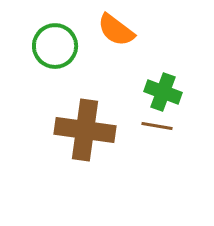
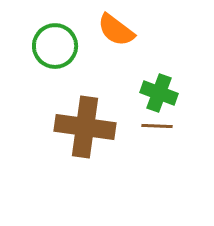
green cross: moved 4 px left, 1 px down
brown line: rotated 8 degrees counterclockwise
brown cross: moved 3 px up
